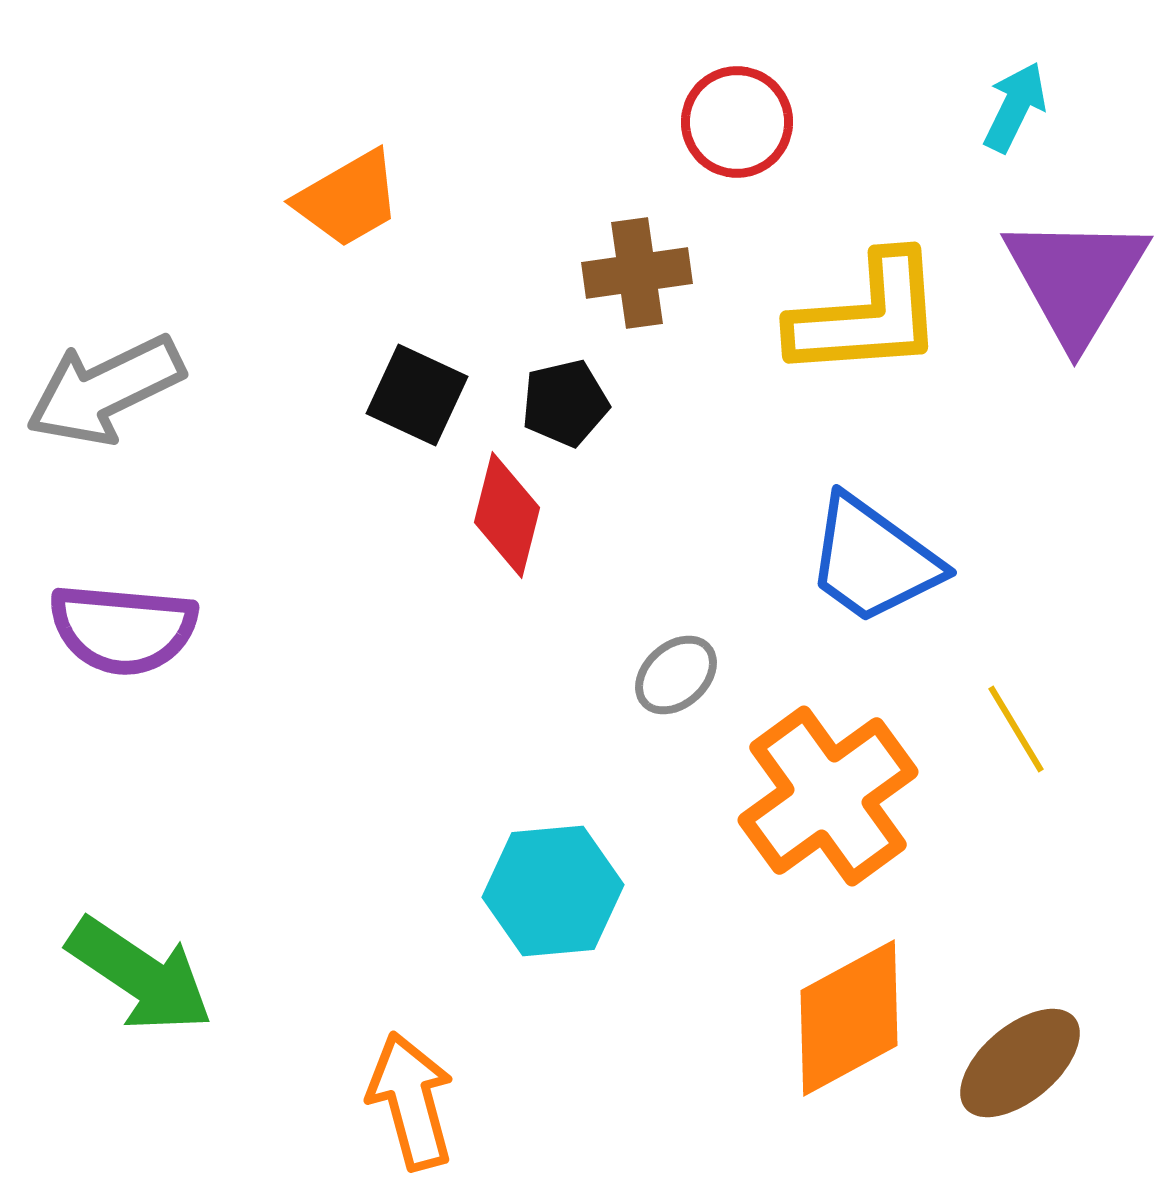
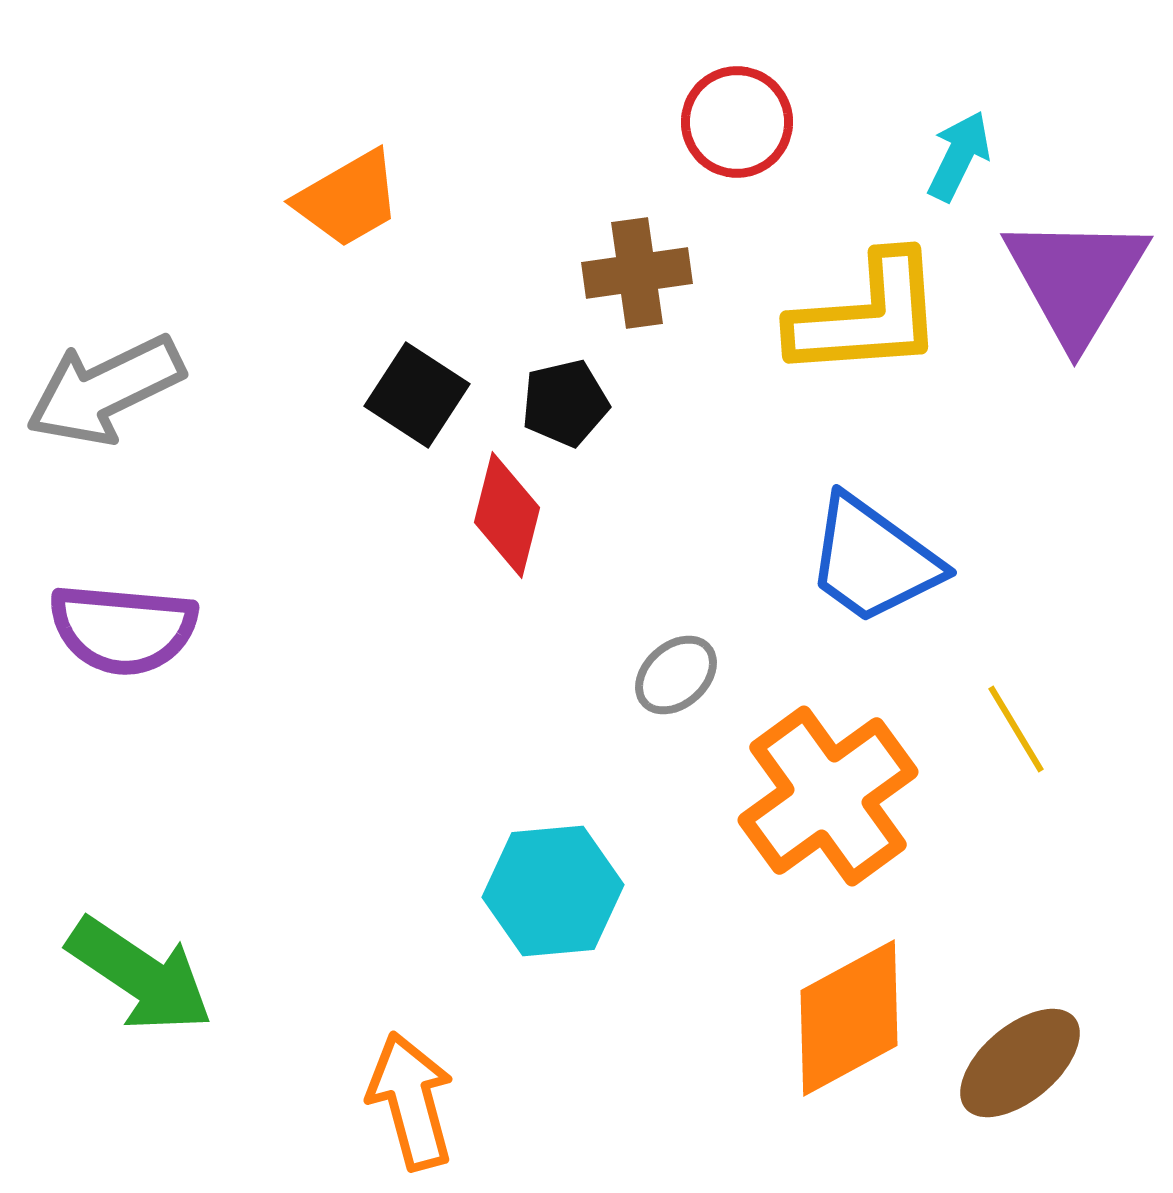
cyan arrow: moved 56 px left, 49 px down
black square: rotated 8 degrees clockwise
